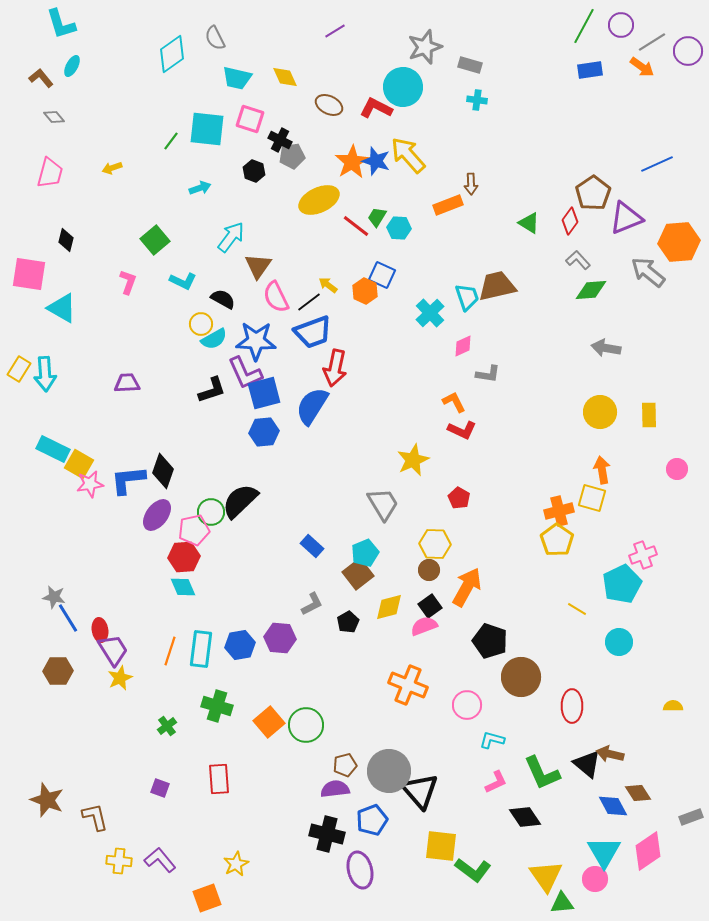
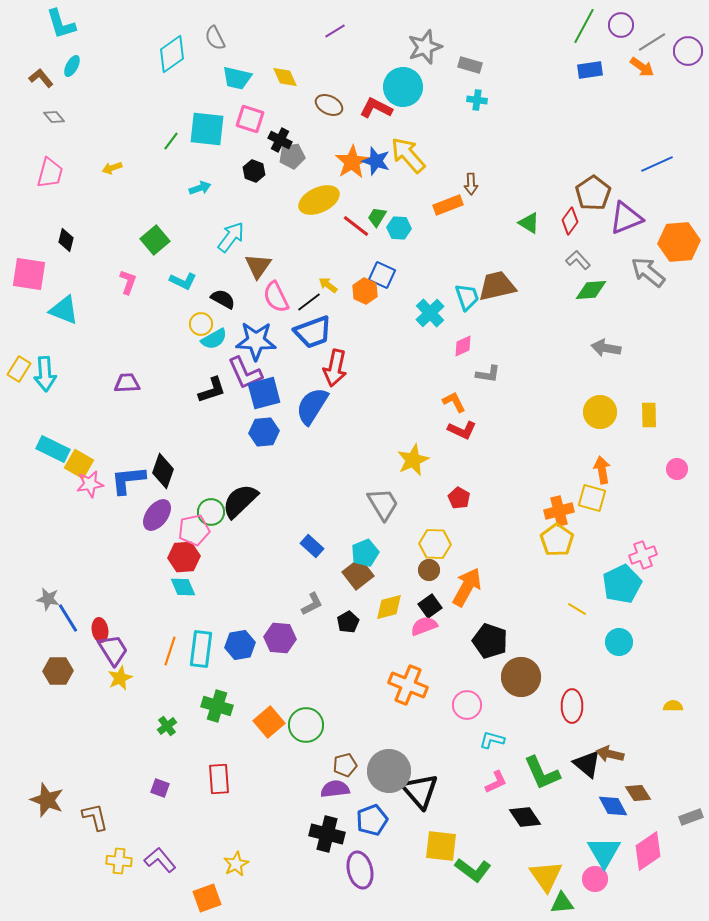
cyan triangle at (62, 308): moved 2 px right, 2 px down; rotated 8 degrees counterclockwise
gray star at (54, 597): moved 6 px left, 2 px down
